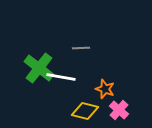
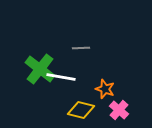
green cross: moved 1 px right, 1 px down
yellow diamond: moved 4 px left, 1 px up
